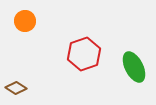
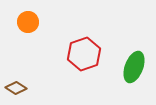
orange circle: moved 3 px right, 1 px down
green ellipse: rotated 48 degrees clockwise
